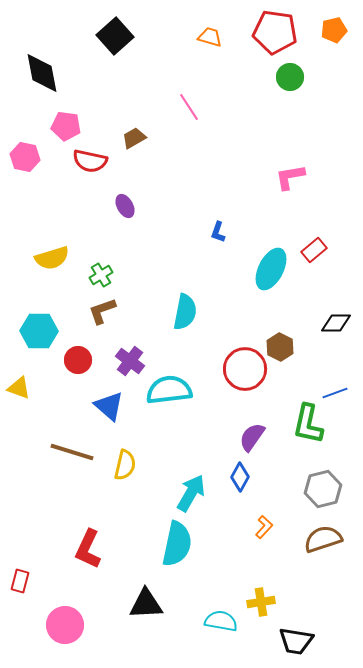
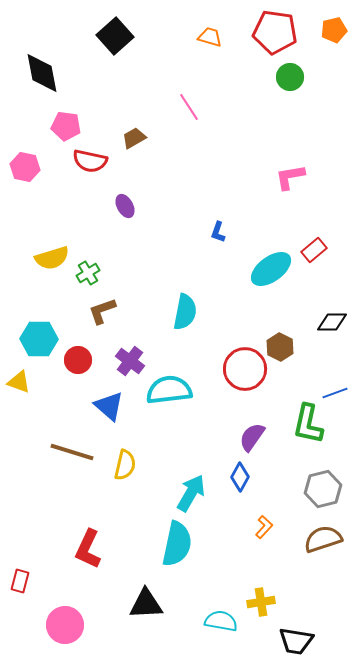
pink hexagon at (25, 157): moved 10 px down
cyan ellipse at (271, 269): rotated 27 degrees clockwise
green cross at (101, 275): moved 13 px left, 2 px up
black diamond at (336, 323): moved 4 px left, 1 px up
cyan hexagon at (39, 331): moved 8 px down
yellow triangle at (19, 388): moved 6 px up
